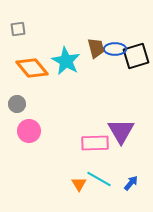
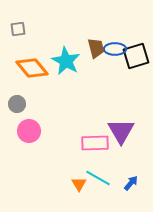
cyan line: moved 1 px left, 1 px up
